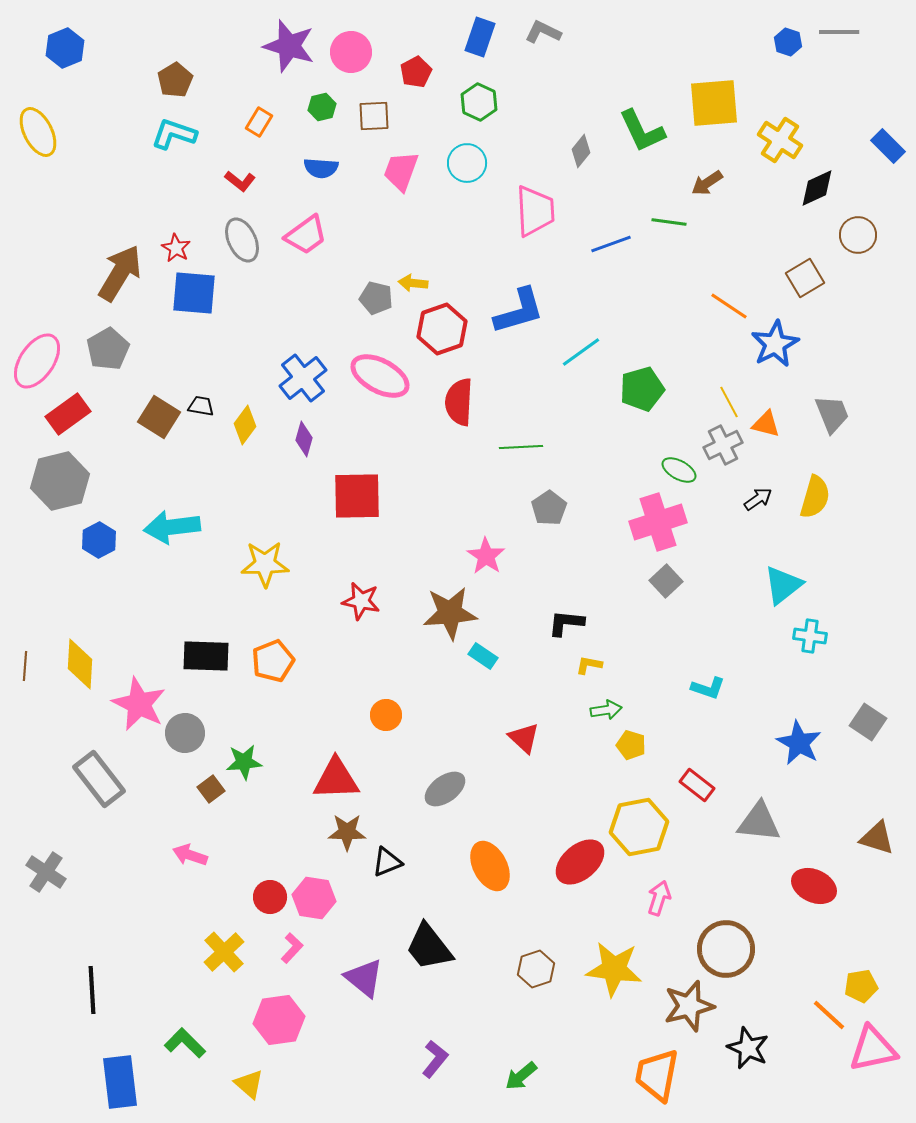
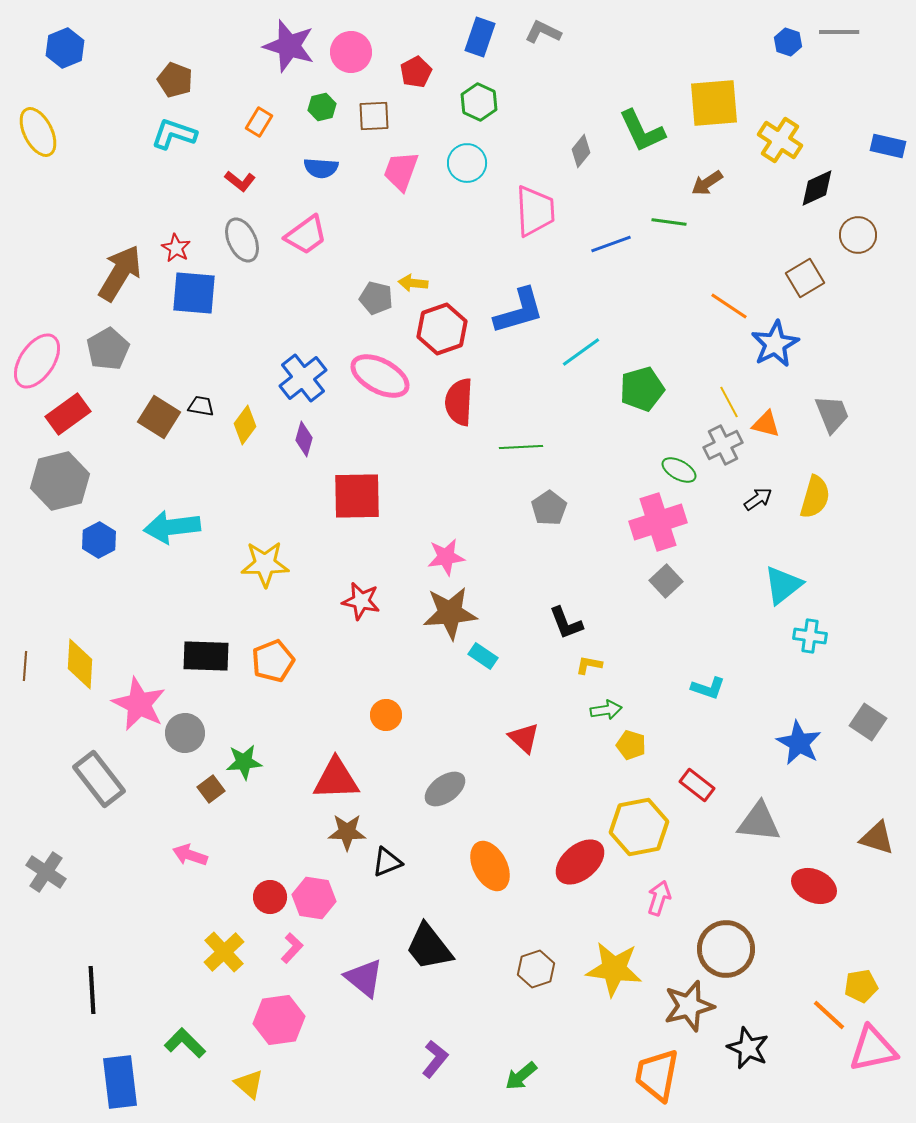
brown pentagon at (175, 80): rotated 20 degrees counterclockwise
blue rectangle at (888, 146): rotated 32 degrees counterclockwise
pink star at (486, 556): moved 40 px left, 1 px down; rotated 30 degrees clockwise
black L-shape at (566, 623): rotated 117 degrees counterclockwise
